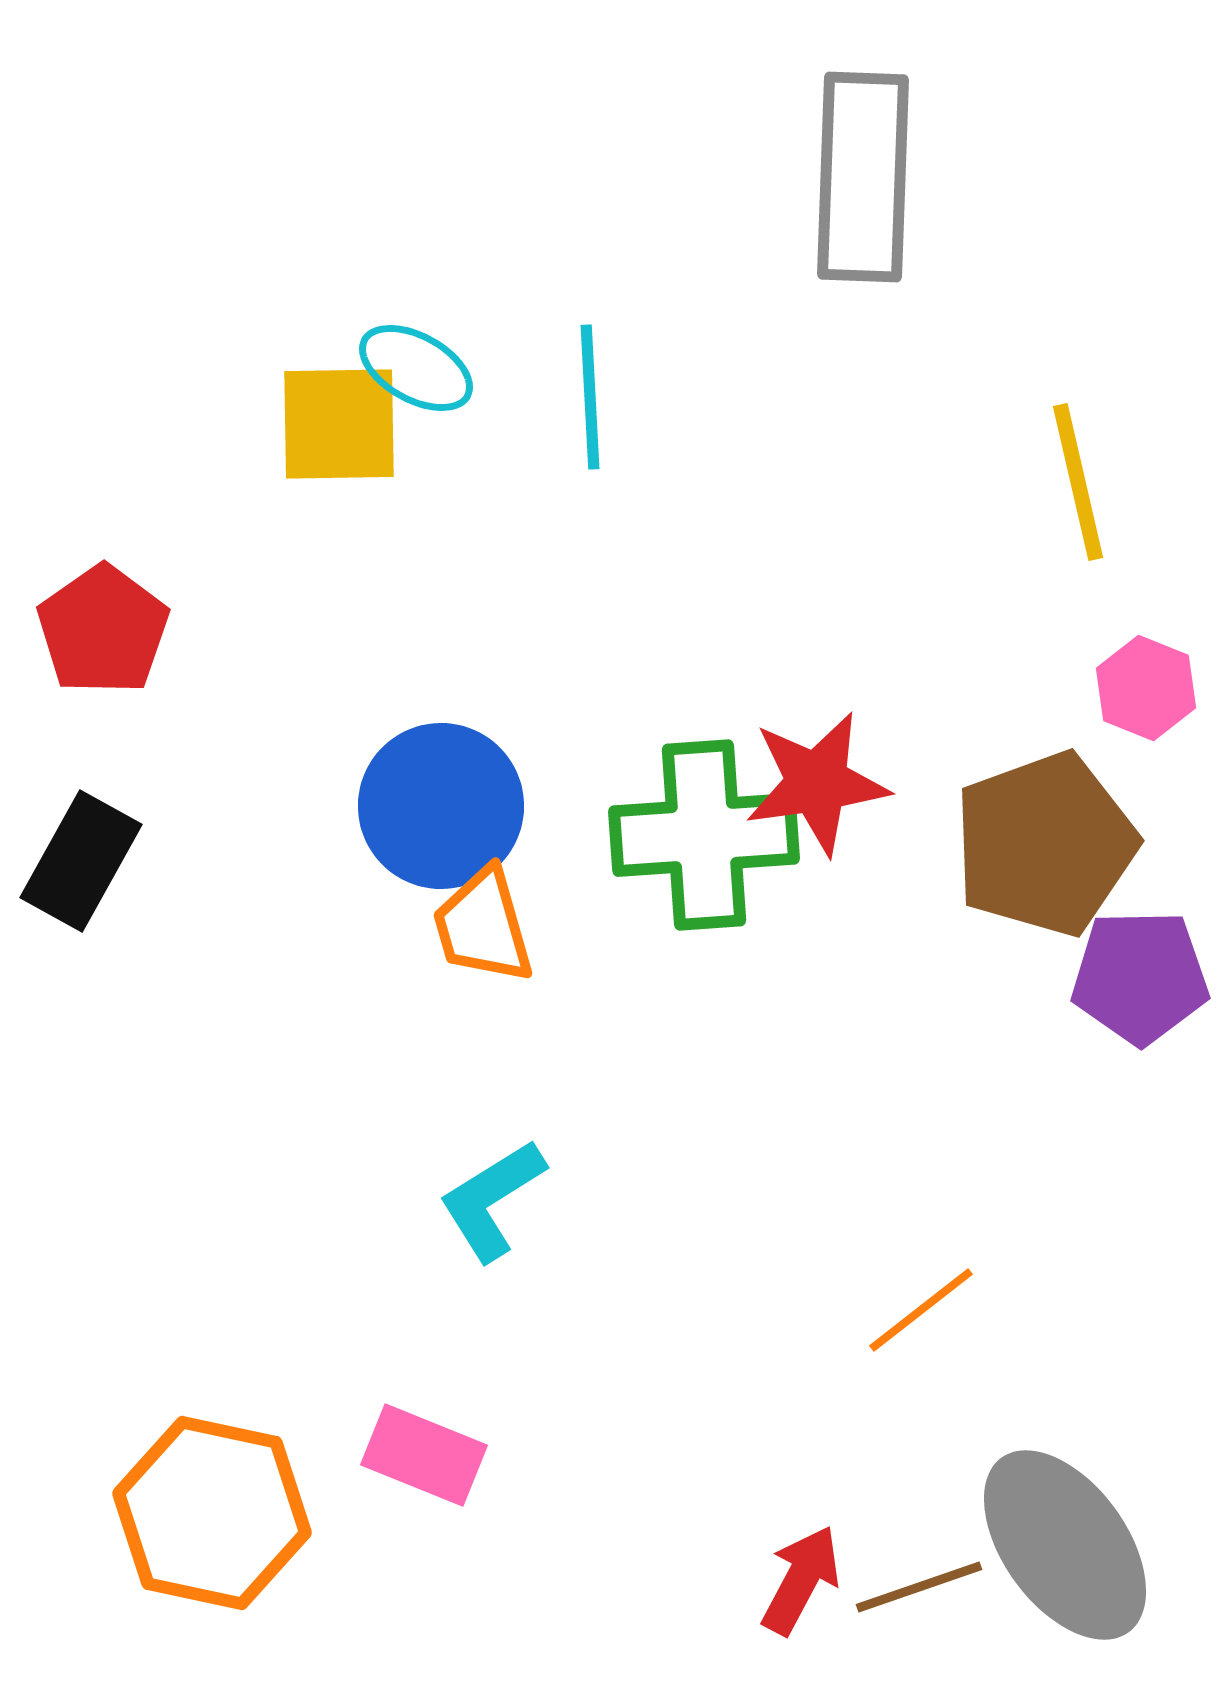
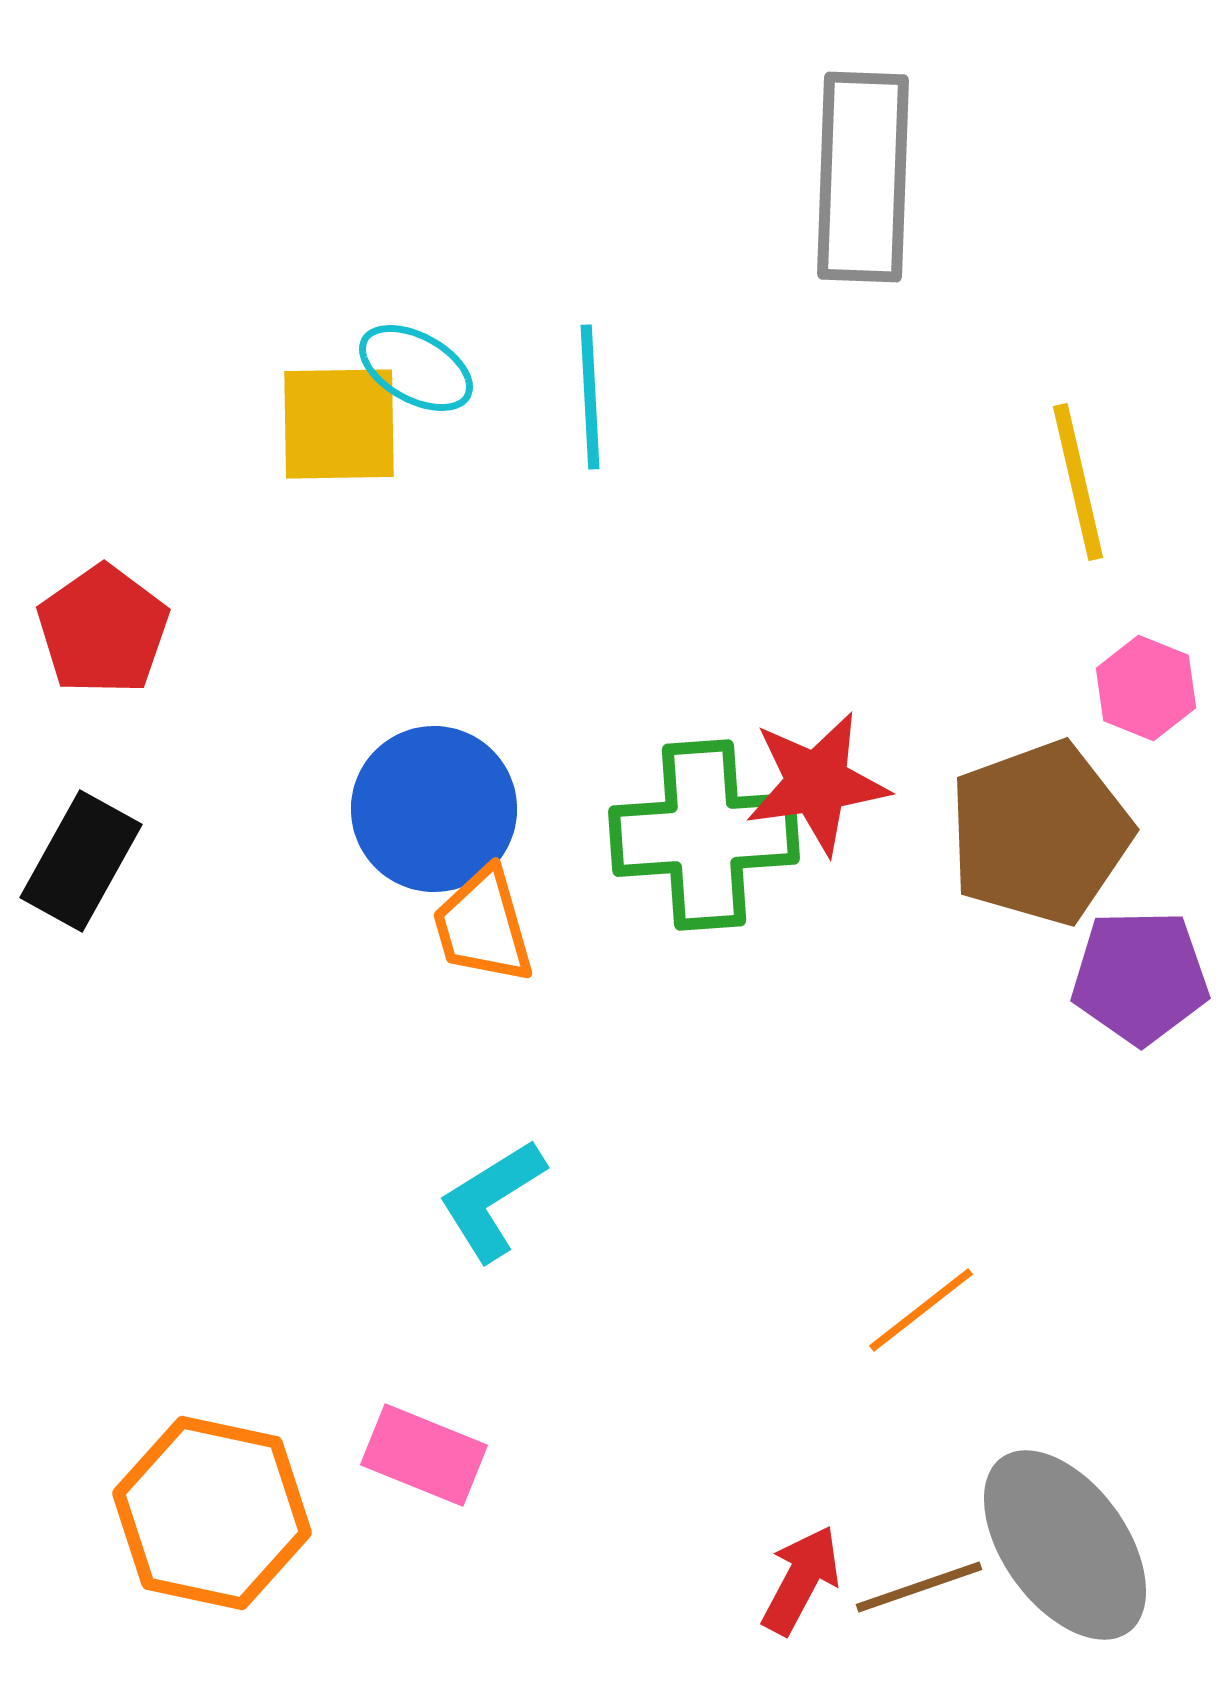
blue circle: moved 7 px left, 3 px down
brown pentagon: moved 5 px left, 11 px up
